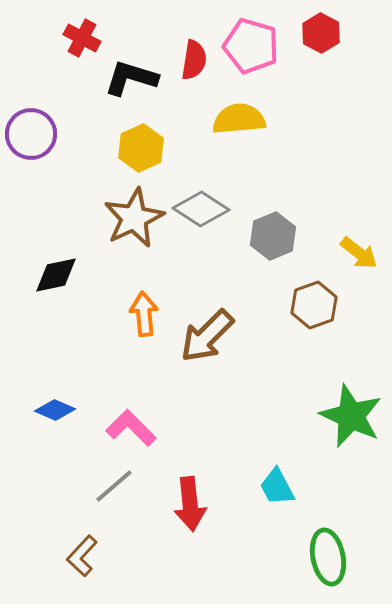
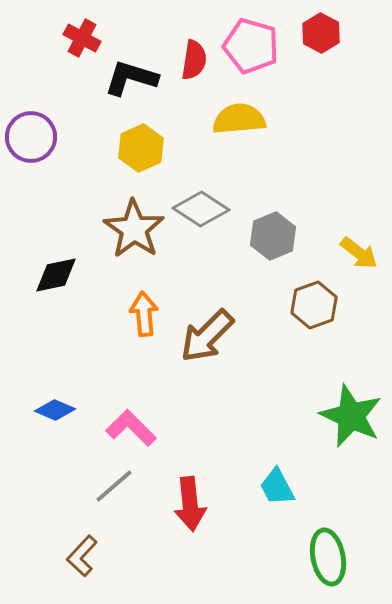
purple circle: moved 3 px down
brown star: moved 11 px down; rotated 12 degrees counterclockwise
